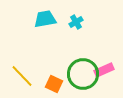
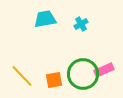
cyan cross: moved 5 px right, 2 px down
orange square: moved 4 px up; rotated 36 degrees counterclockwise
